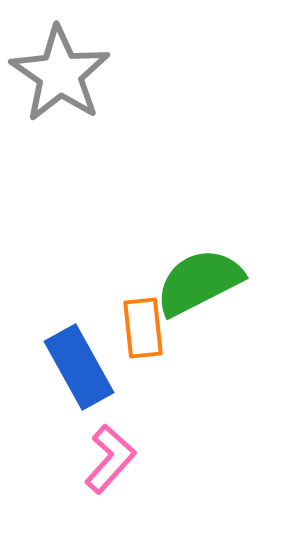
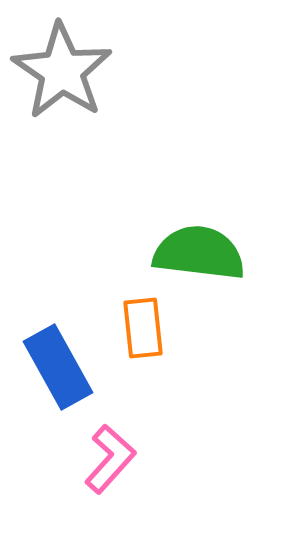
gray star: moved 2 px right, 3 px up
green semicircle: moved 29 px up; rotated 34 degrees clockwise
blue rectangle: moved 21 px left
